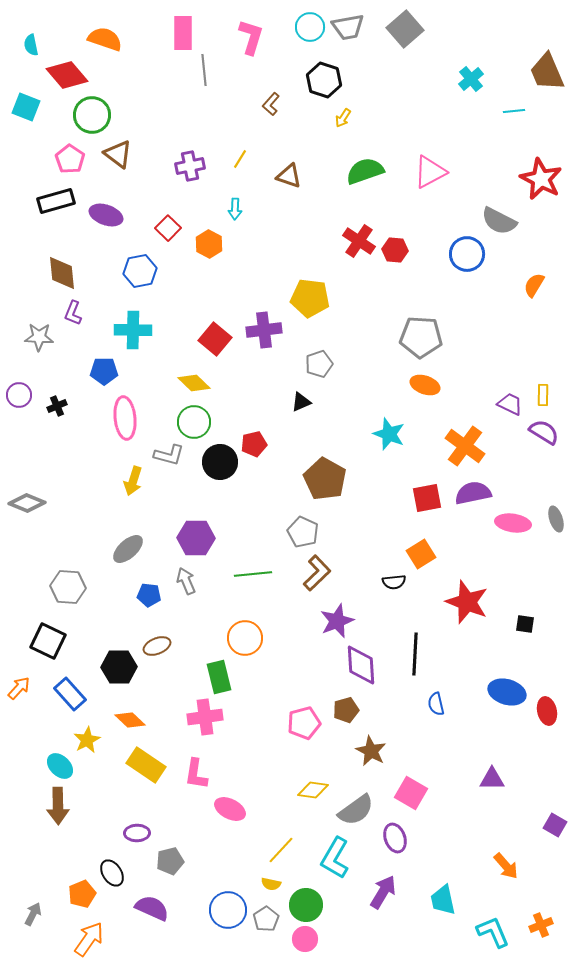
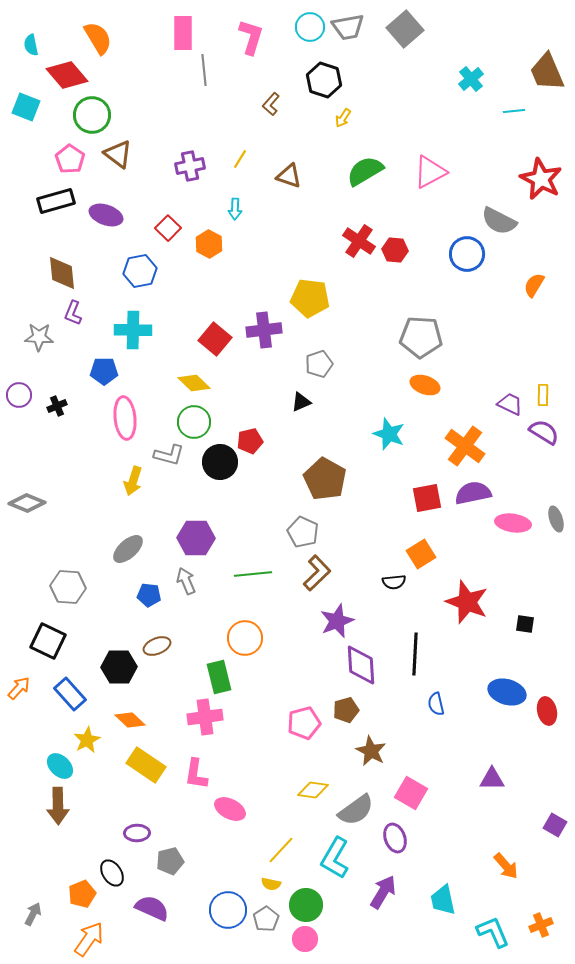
orange semicircle at (105, 39): moved 7 px left, 1 px up; rotated 40 degrees clockwise
green semicircle at (365, 171): rotated 12 degrees counterclockwise
red pentagon at (254, 444): moved 4 px left, 3 px up
